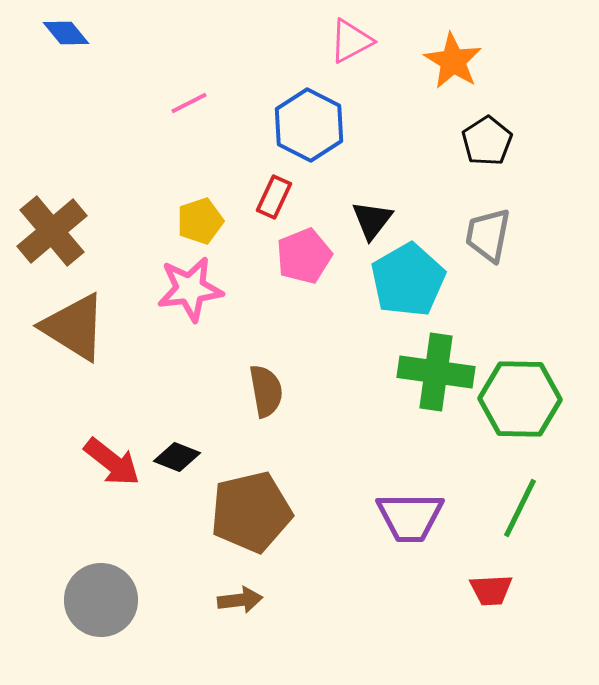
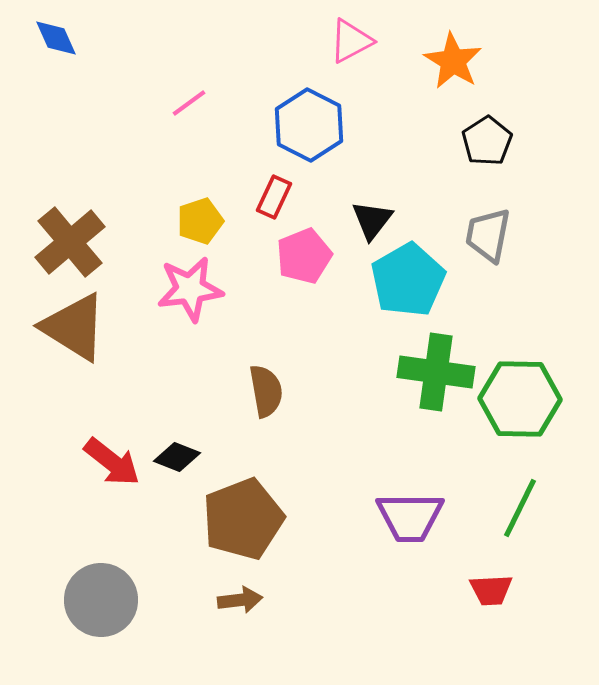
blue diamond: moved 10 px left, 5 px down; rotated 15 degrees clockwise
pink line: rotated 9 degrees counterclockwise
brown cross: moved 18 px right, 11 px down
brown pentagon: moved 8 px left, 7 px down; rotated 8 degrees counterclockwise
